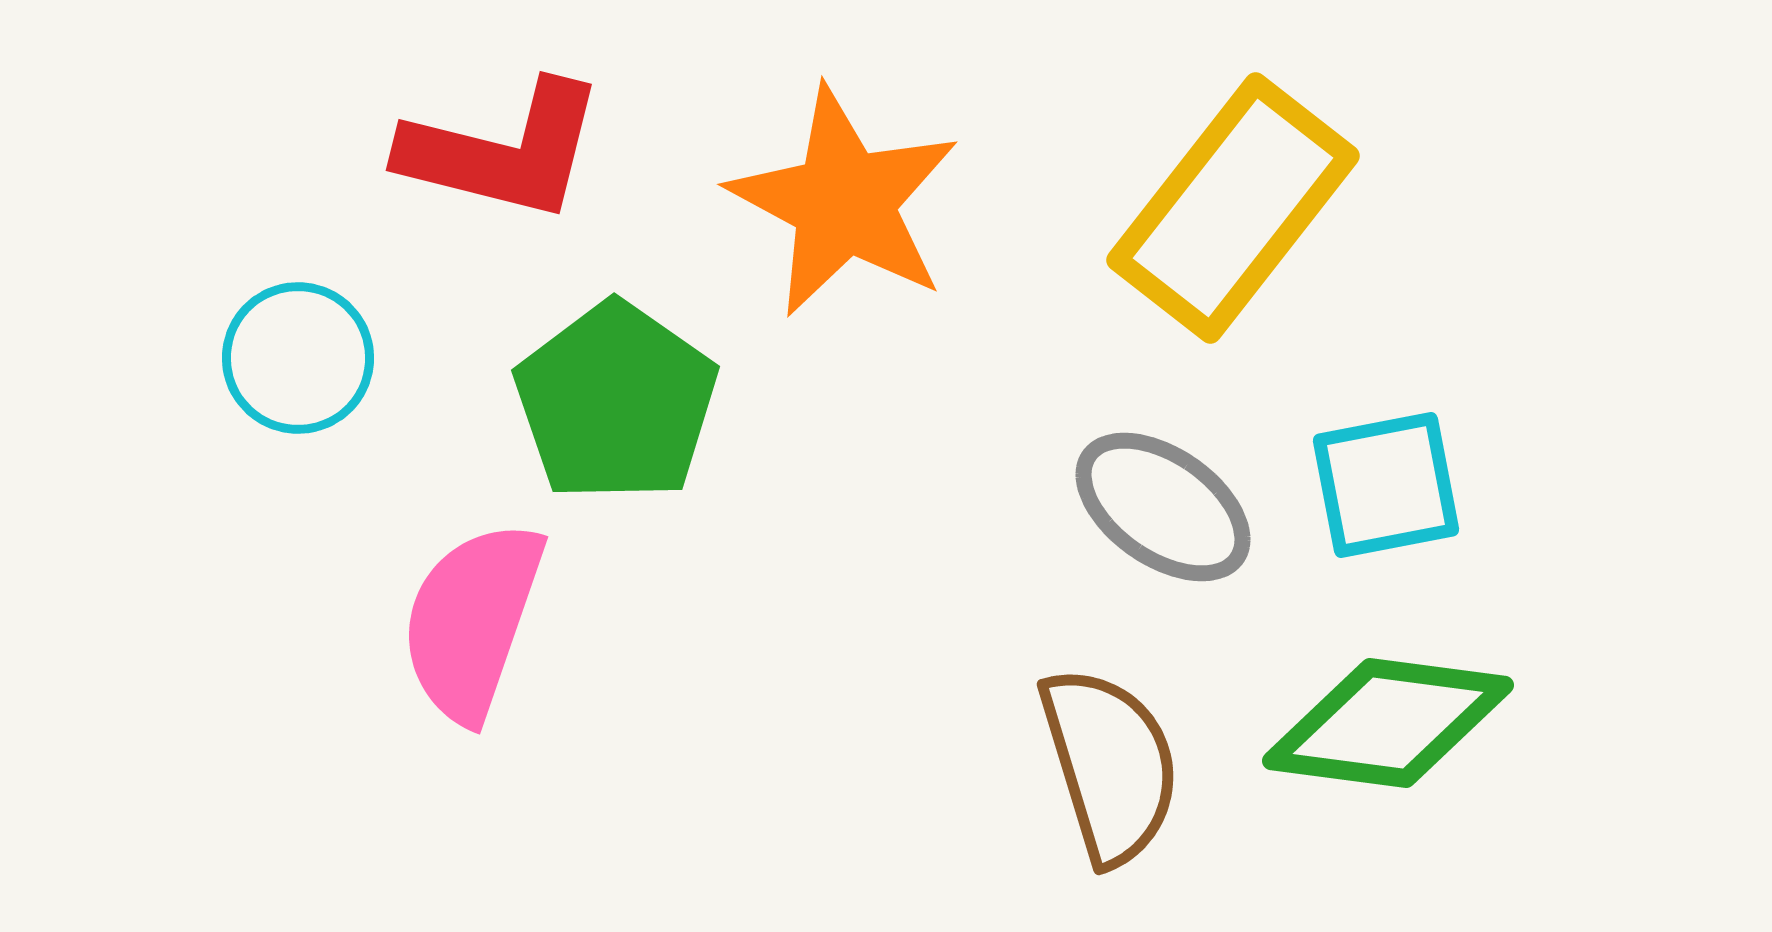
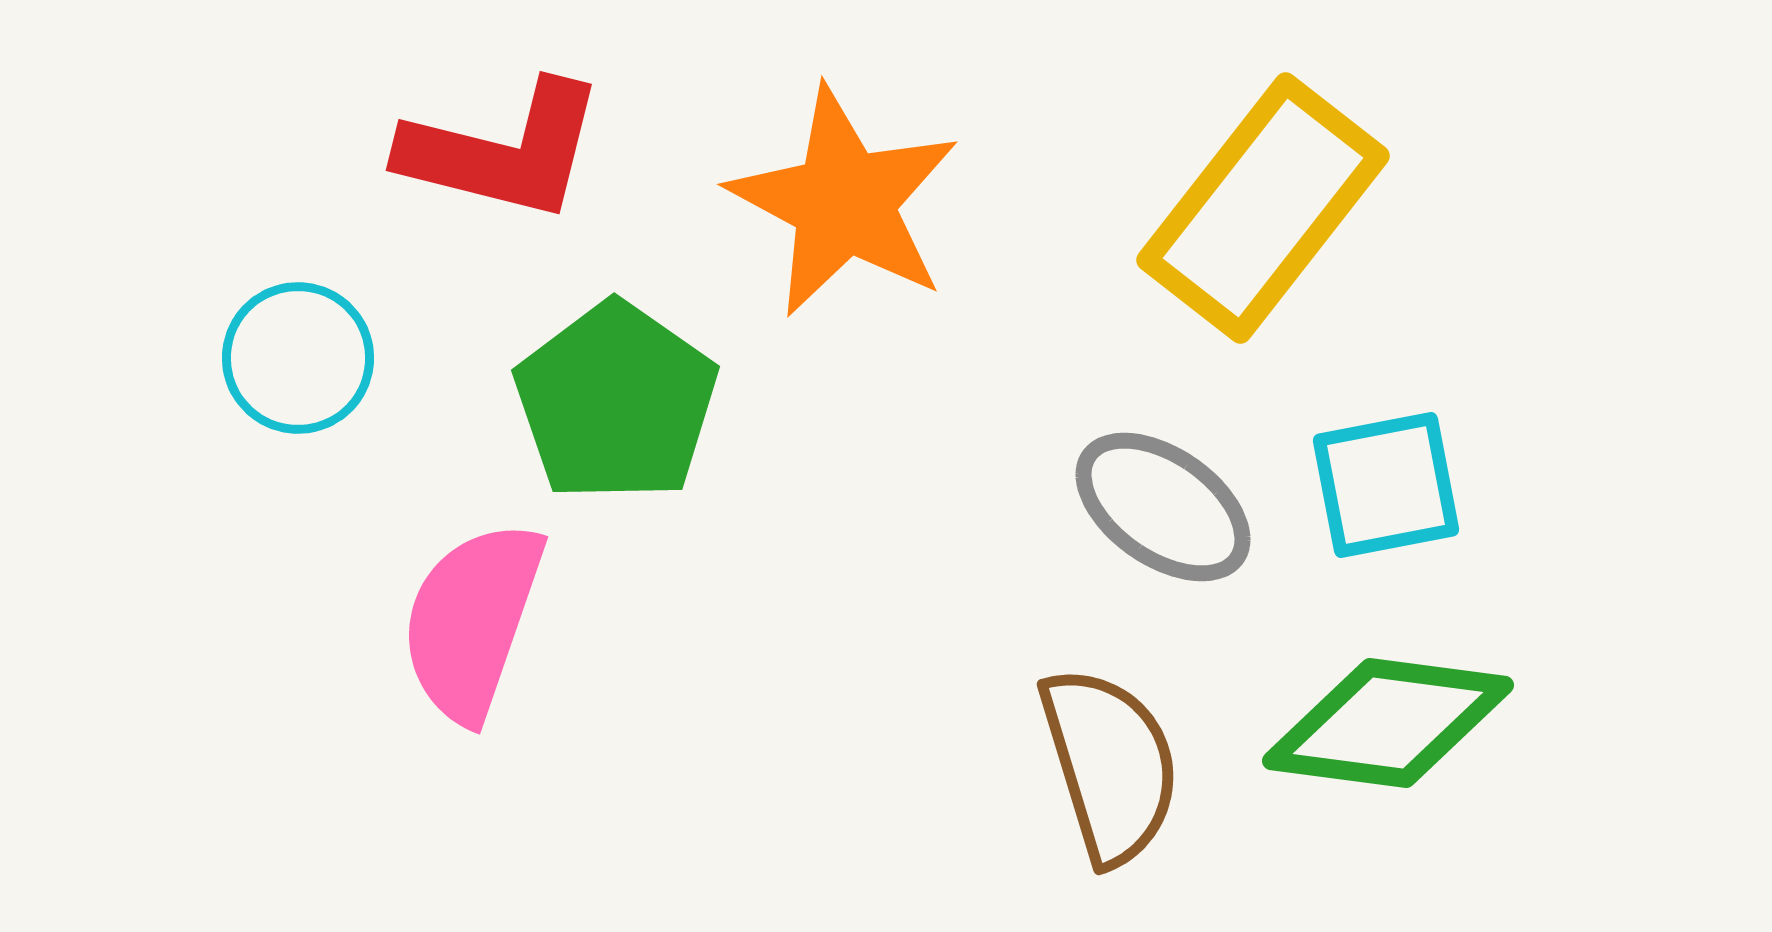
yellow rectangle: moved 30 px right
